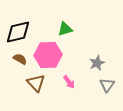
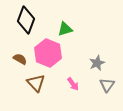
black diamond: moved 8 px right, 12 px up; rotated 56 degrees counterclockwise
pink hexagon: moved 2 px up; rotated 24 degrees clockwise
pink arrow: moved 4 px right, 2 px down
